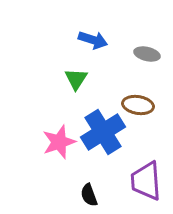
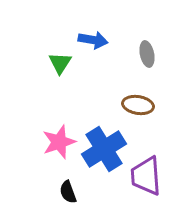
blue arrow: rotated 8 degrees counterclockwise
gray ellipse: rotated 65 degrees clockwise
green triangle: moved 16 px left, 16 px up
blue cross: moved 1 px right, 17 px down
purple trapezoid: moved 5 px up
black semicircle: moved 21 px left, 3 px up
